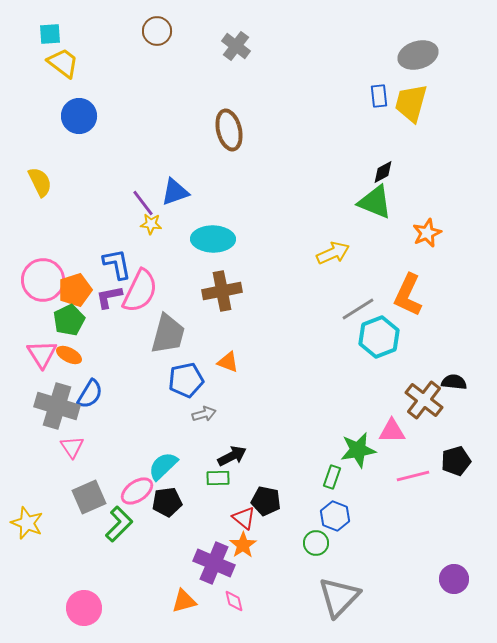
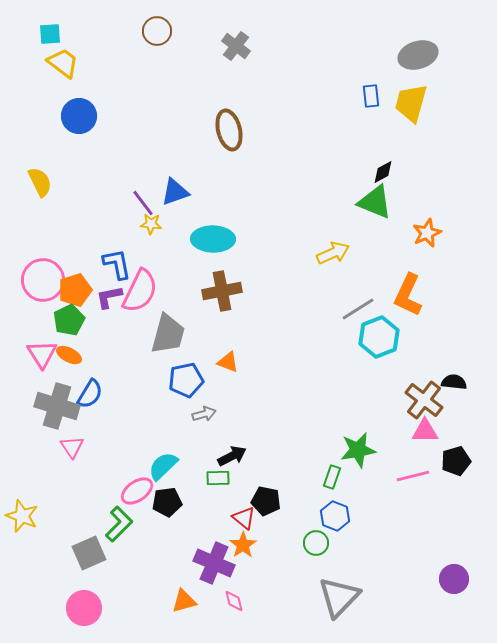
blue rectangle at (379, 96): moved 8 px left
pink triangle at (392, 431): moved 33 px right
gray square at (89, 497): moved 56 px down
yellow star at (27, 523): moved 5 px left, 7 px up
